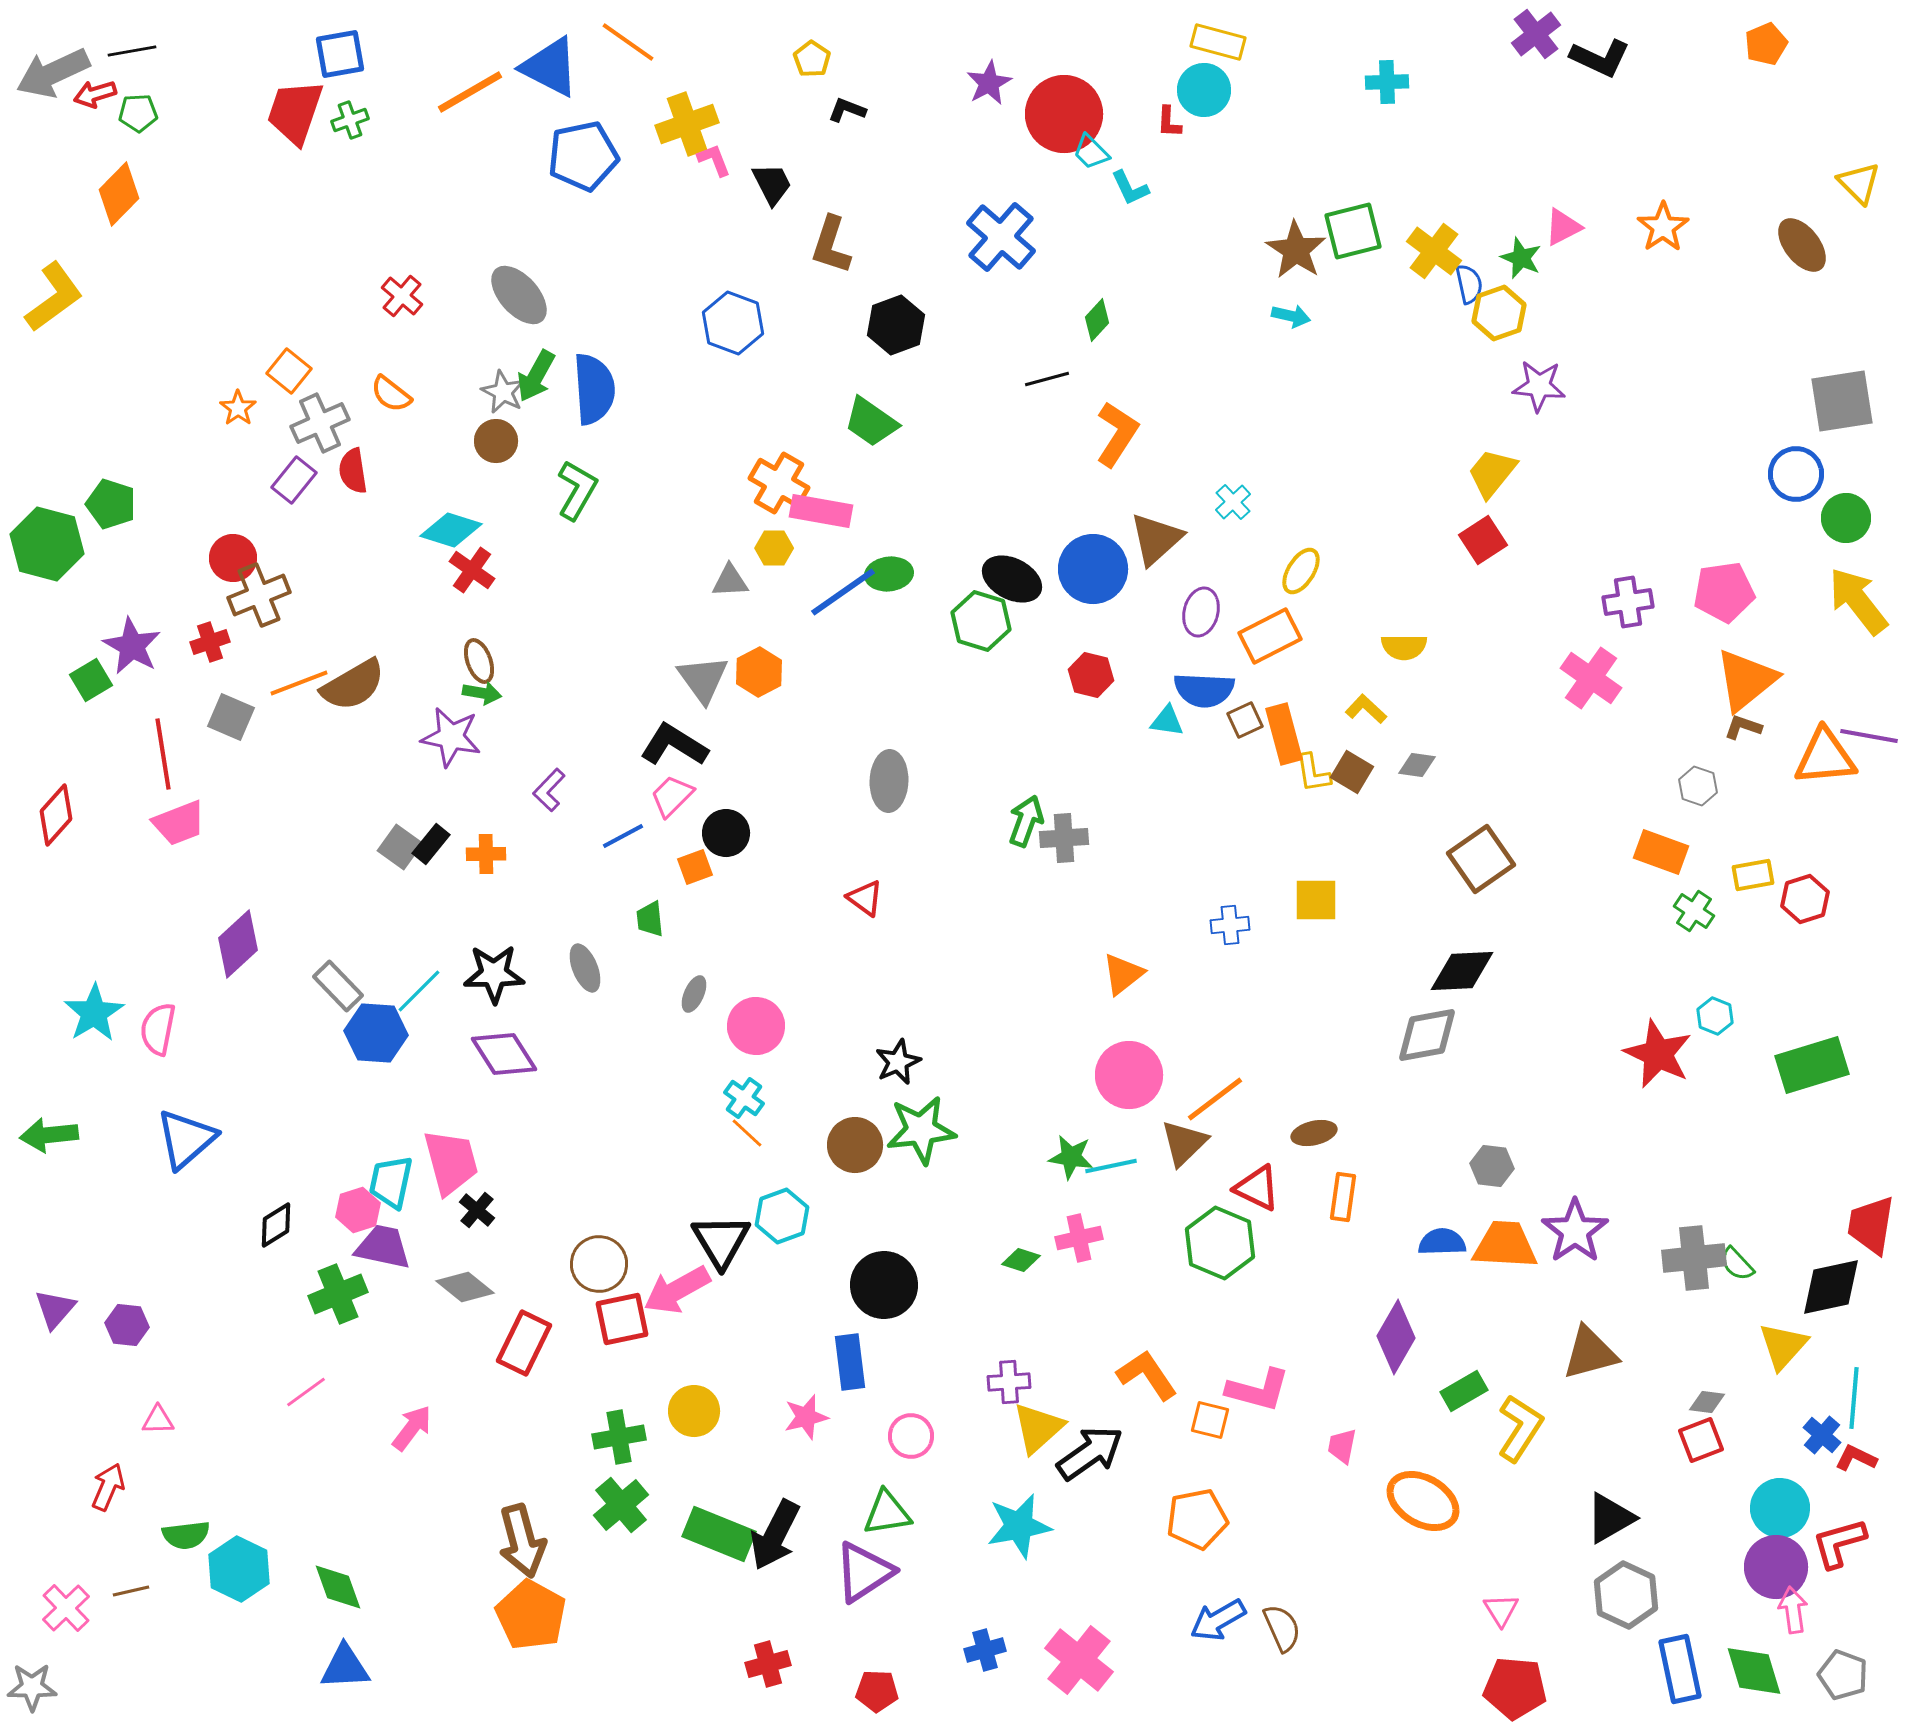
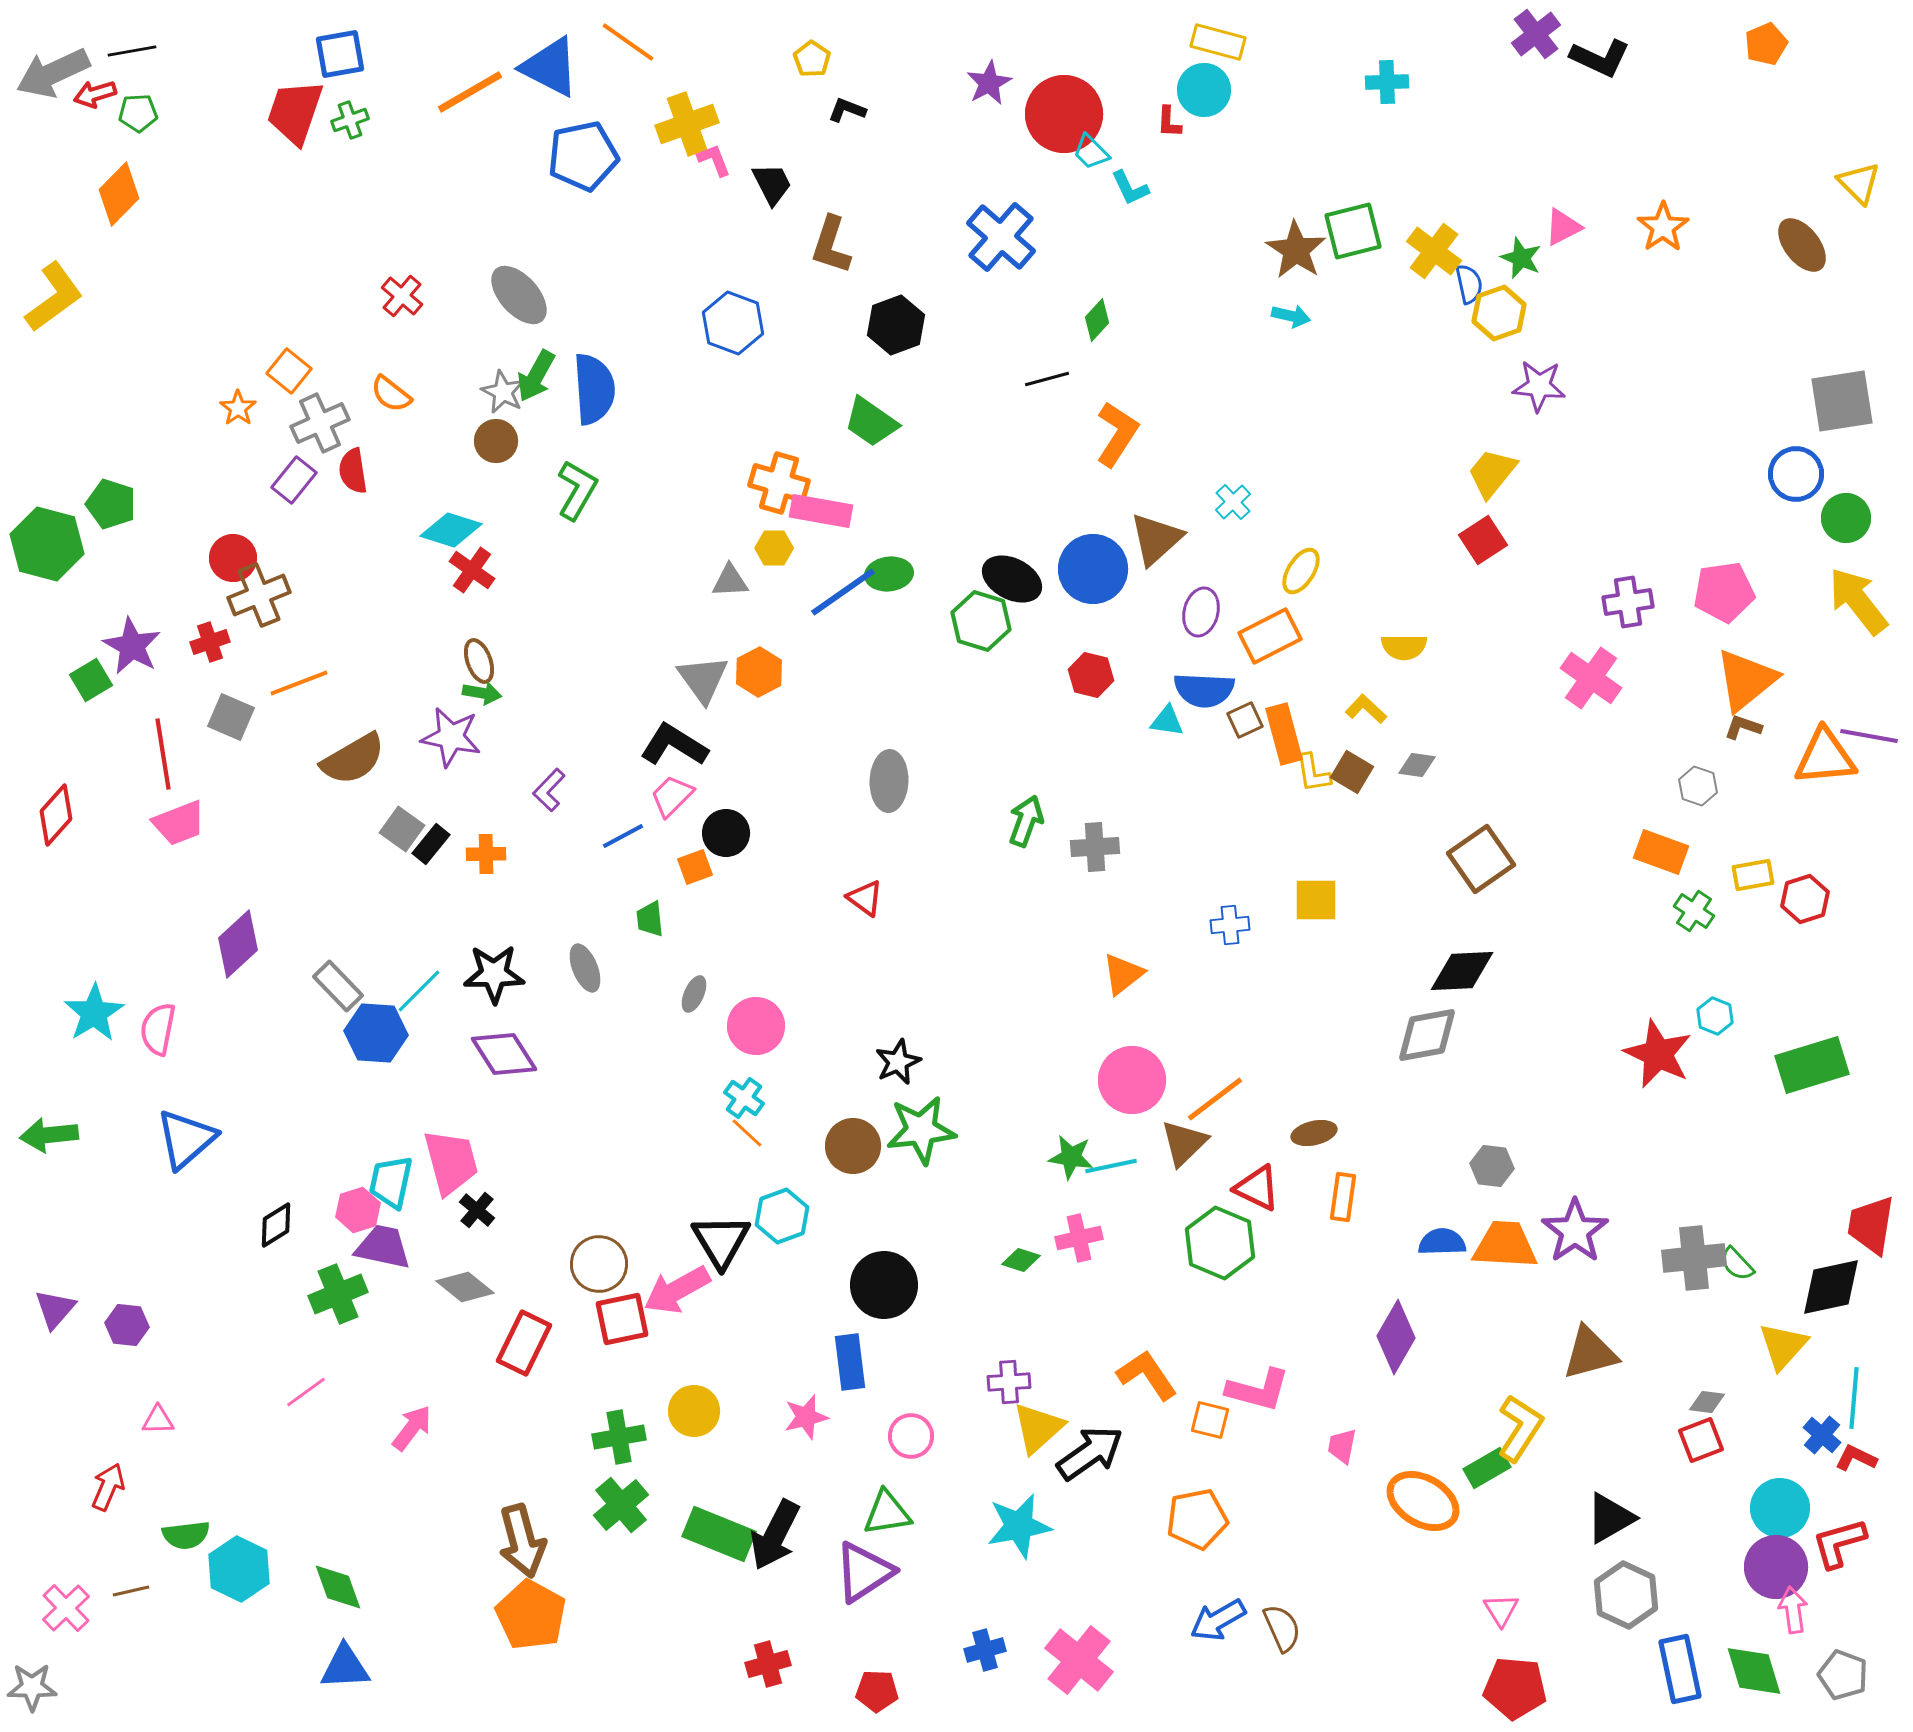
orange cross at (779, 483): rotated 14 degrees counterclockwise
brown semicircle at (353, 685): moved 74 px down
gray cross at (1064, 838): moved 31 px right, 9 px down
gray square at (400, 847): moved 2 px right, 18 px up
pink circle at (1129, 1075): moved 3 px right, 5 px down
brown circle at (855, 1145): moved 2 px left, 1 px down
green rectangle at (1464, 1391): moved 23 px right, 77 px down
